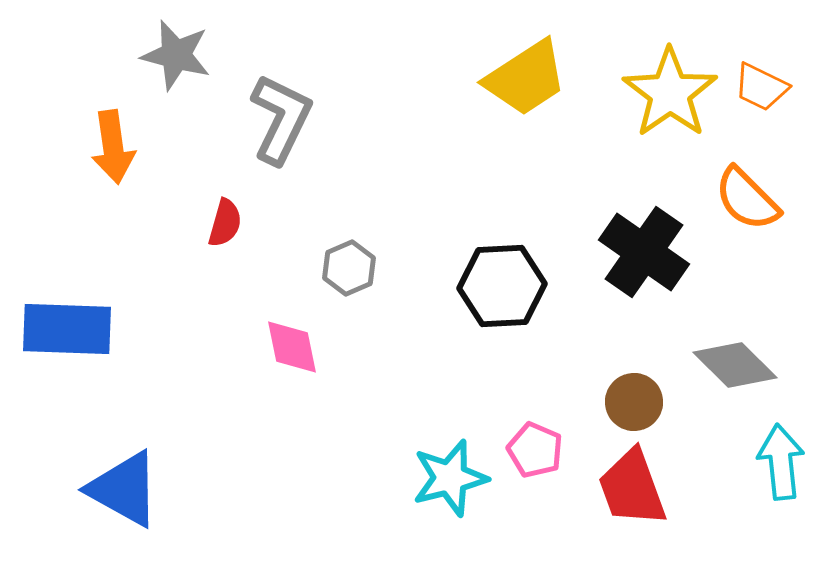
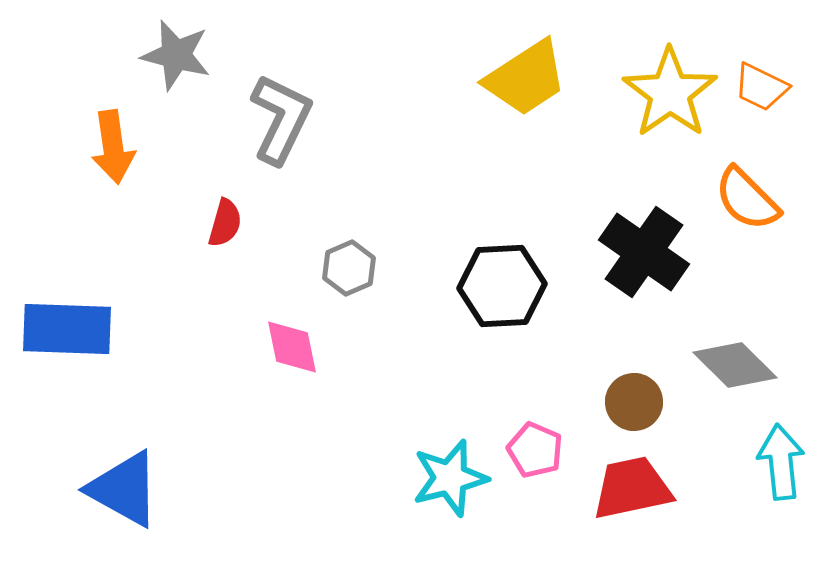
red trapezoid: rotated 98 degrees clockwise
